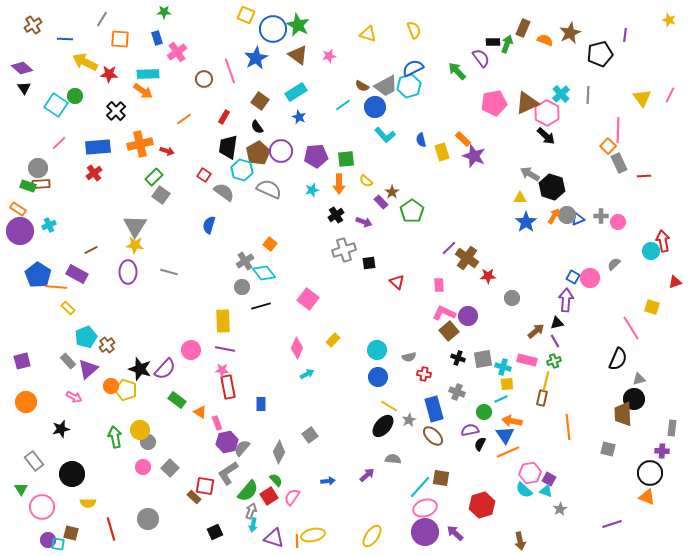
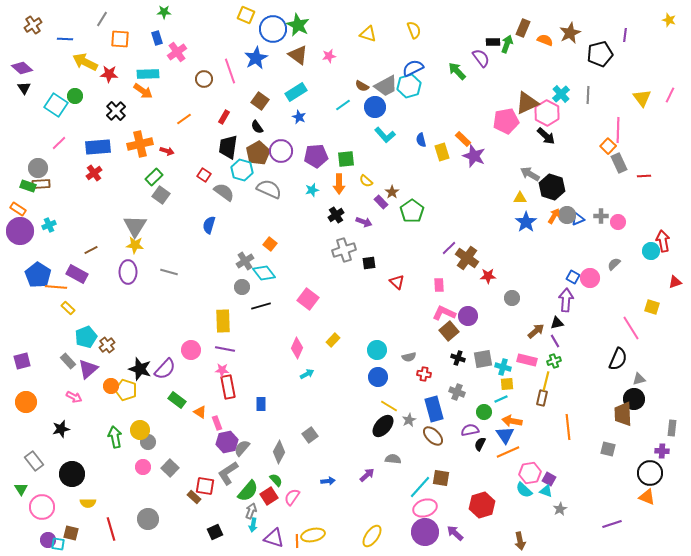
pink pentagon at (494, 103): moved 12 px right, 18 px down
